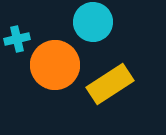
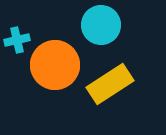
cyan circle: moved 8 px right, 3 px down
cyan cross: moved 1 px down
